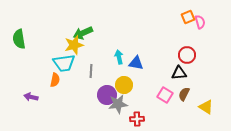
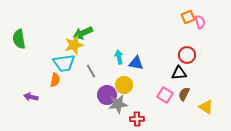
gray line: rotated 32 degrees counterclockwise
